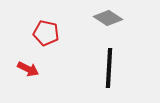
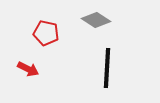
gray diamond: moved 12 px left, 2 px down
black line: moved 2 px left
